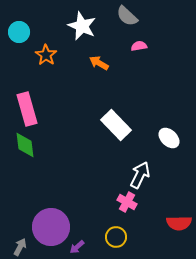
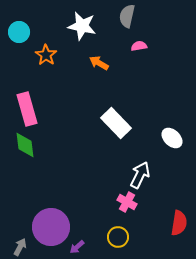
gray semicircle: rotated 60 degrees clockwise
white star: rotated 12 degrees counterclockwise
white rectangle: moved 2 px up
white ellipse: moved 3 px right
red semicircle: rotated 80 degrees counterclockwise
yellow circle: moved 2 px right
